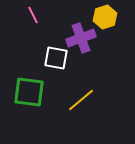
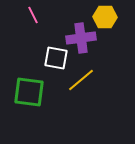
yellow hexagon: rotated 20 degrees clockwise
purple cross: rotated 12 degrees clockwise
yellow line: moved 20 px up
